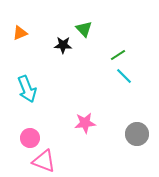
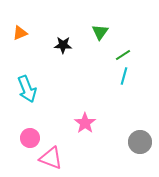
green triangle: moved 16 px right, 3 px down; rotated 18 degrees clockwise
green line: moved 5 px right
cyan line: rotated 60 degrees clockwise
pink star: rotated 30 degrees counterclockwise
gray circle: moved 3 px right, 8 px down
pink triangle: moved 7 px right, 3 px up
